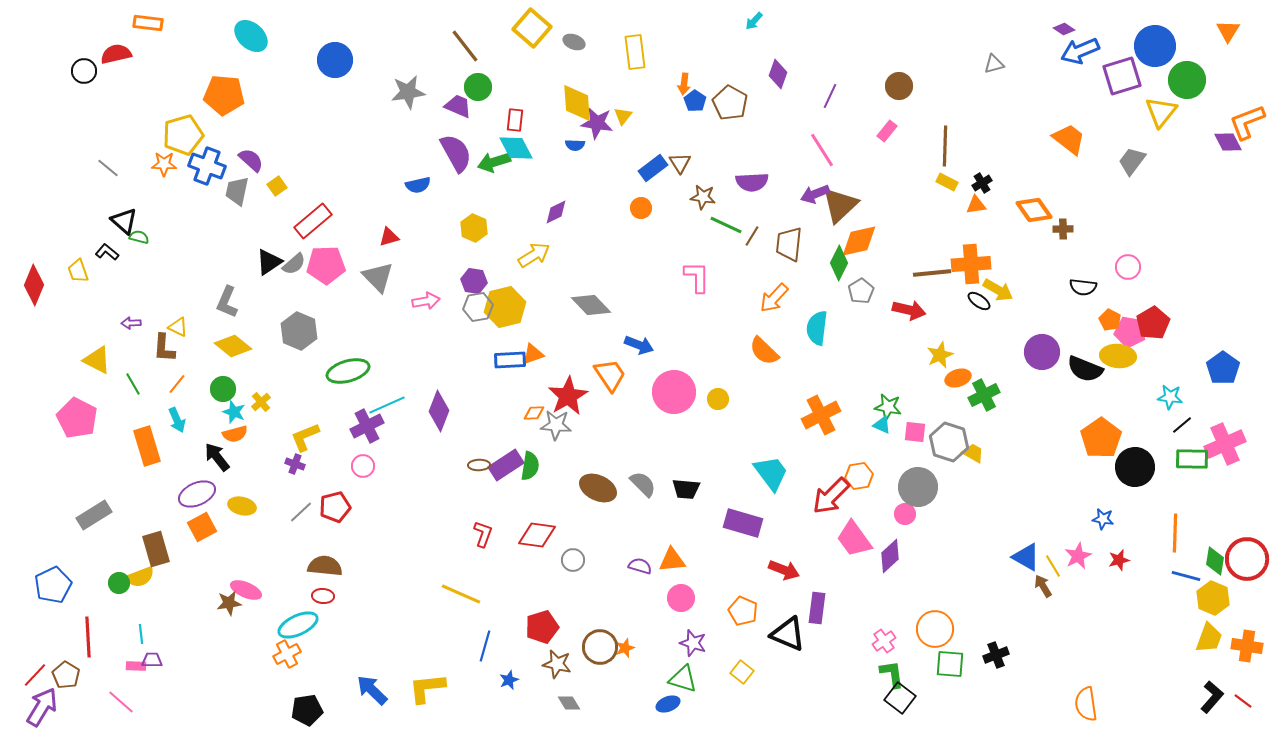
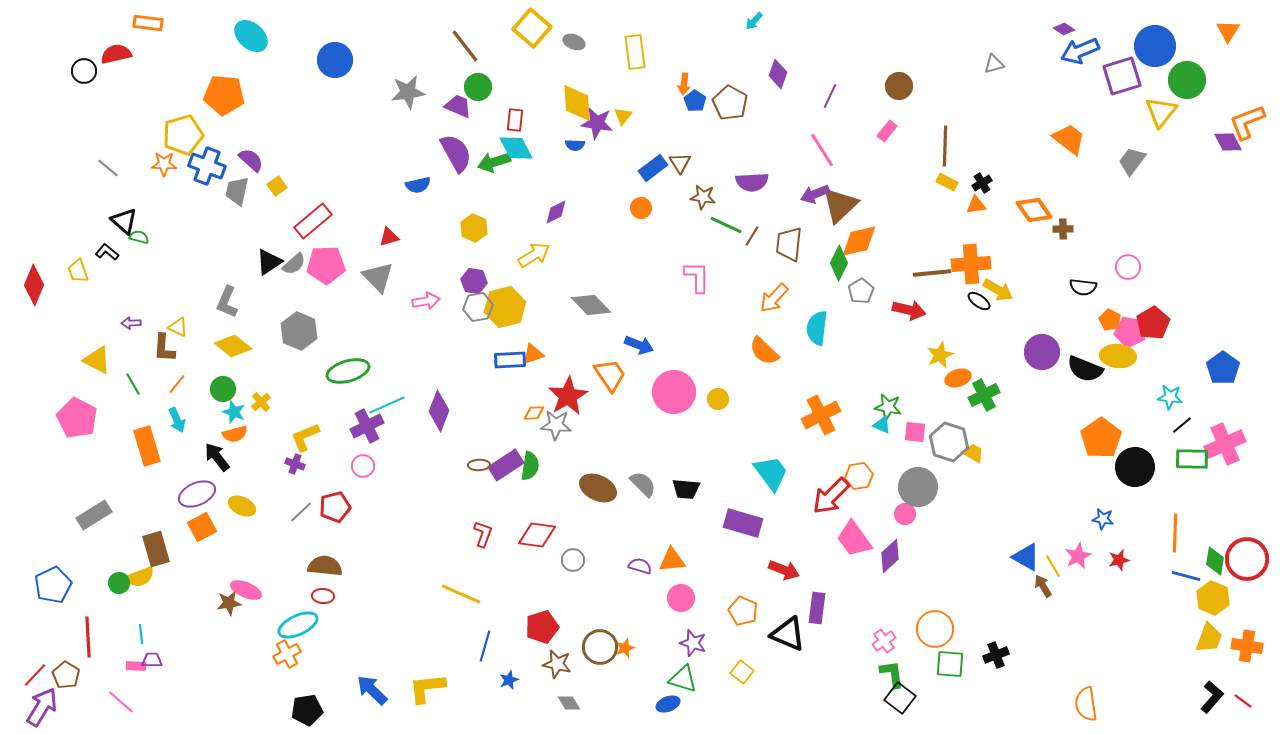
yellow ellipse at (242, 506): rotated 12 degrees clockwise
